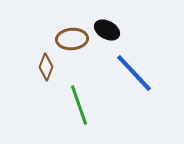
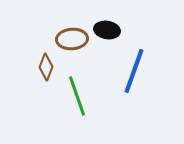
black ellipse: rotated 20 degrees counterclockwise
blue line: moved 2 px up; rotated 63 degrees clockwise
green line: moved 2 px left, 9 px up
